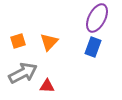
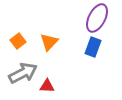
orange square: rotated 21 degrees counterclockwise
